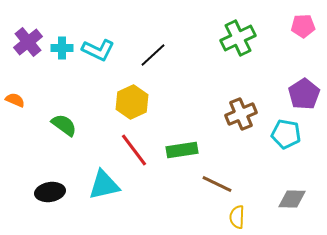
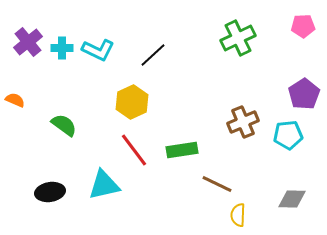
brown cross: moved 2 px right, 8 px down
cyan pentagon: moved 2 px right, 1 px down; rotated 16 degrees counterclockwise
yellow semicircle: moved 1 px right, 2 px up
